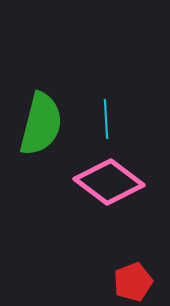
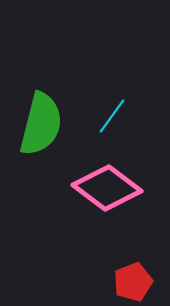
cyan line: moved 6 px right, 3 px up; rotated 39 degrees clockwise
pink diamond: moved 2 px left, 6 px down
